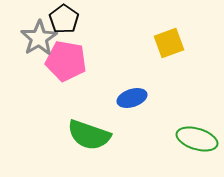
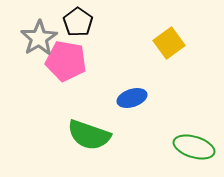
black pentagon: moved 14 px right, 3 px down
yellow square: rotated 16 degrees counterclockwise
green ellipse: moved 3 px left, 8 px down
